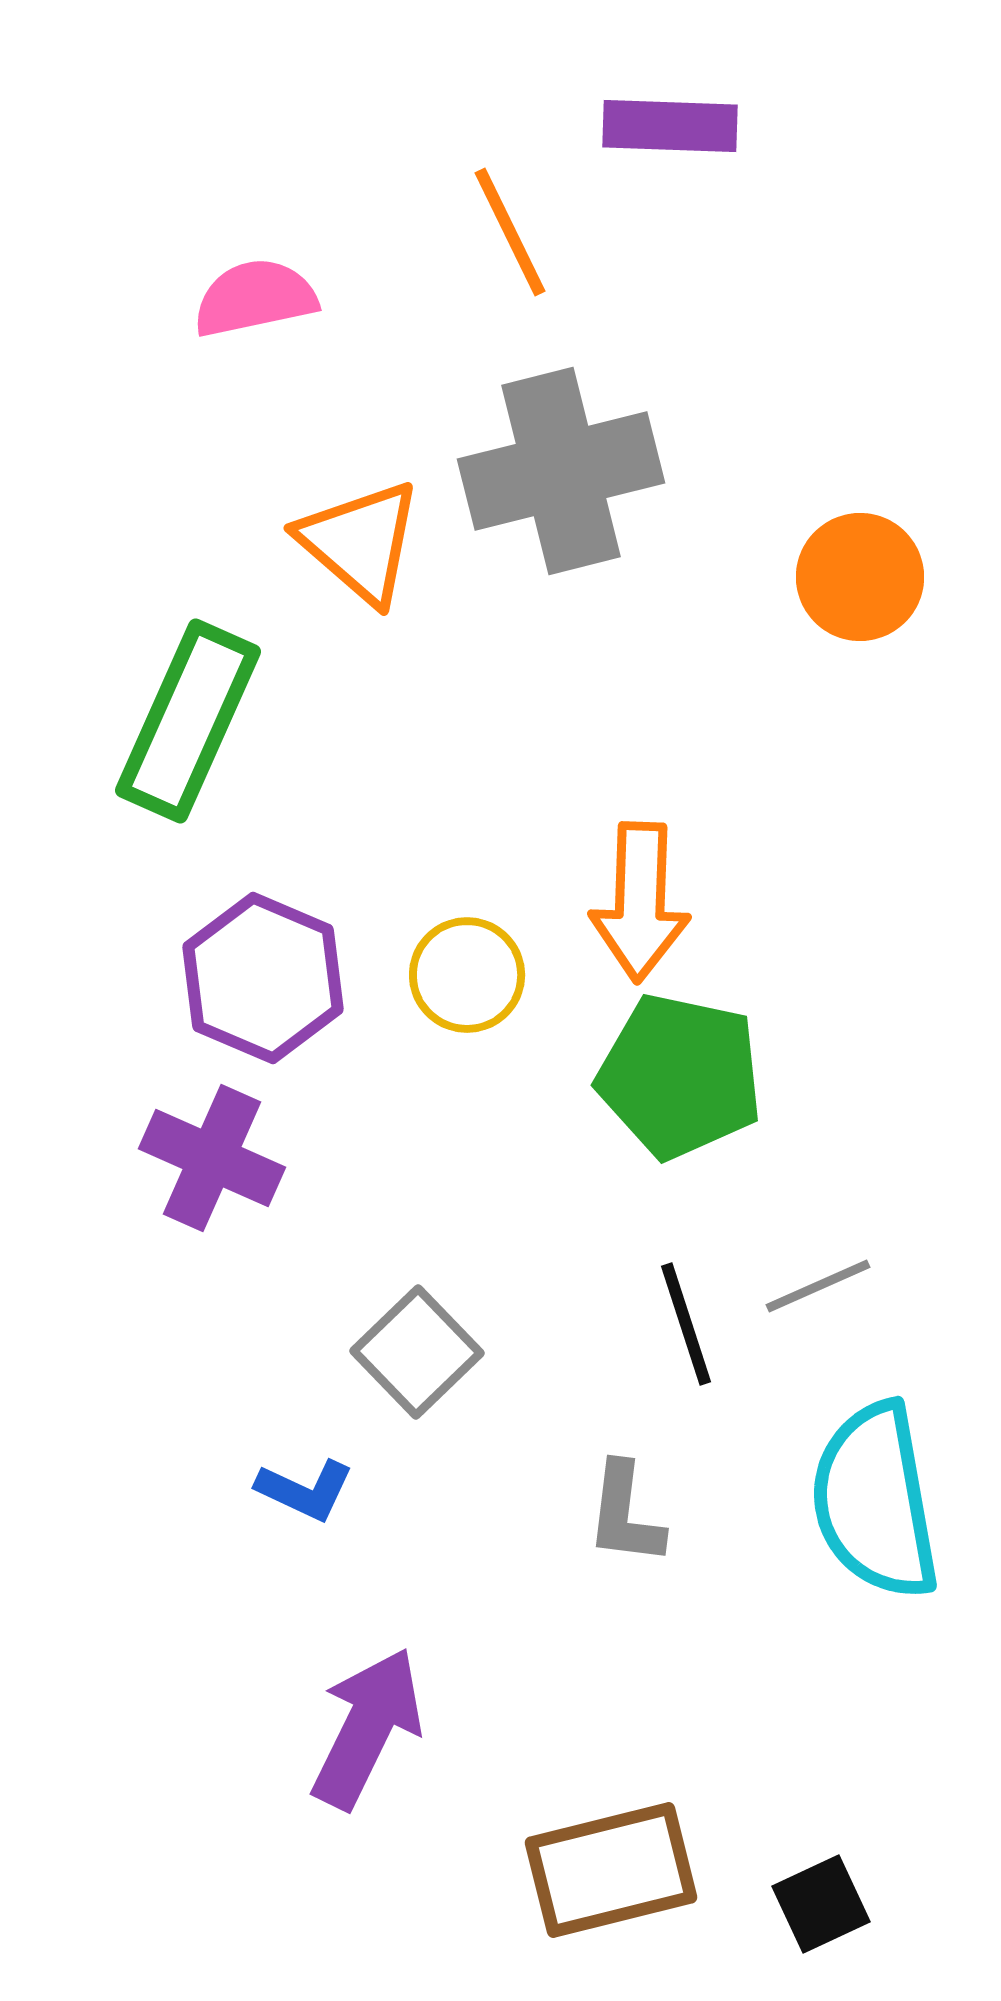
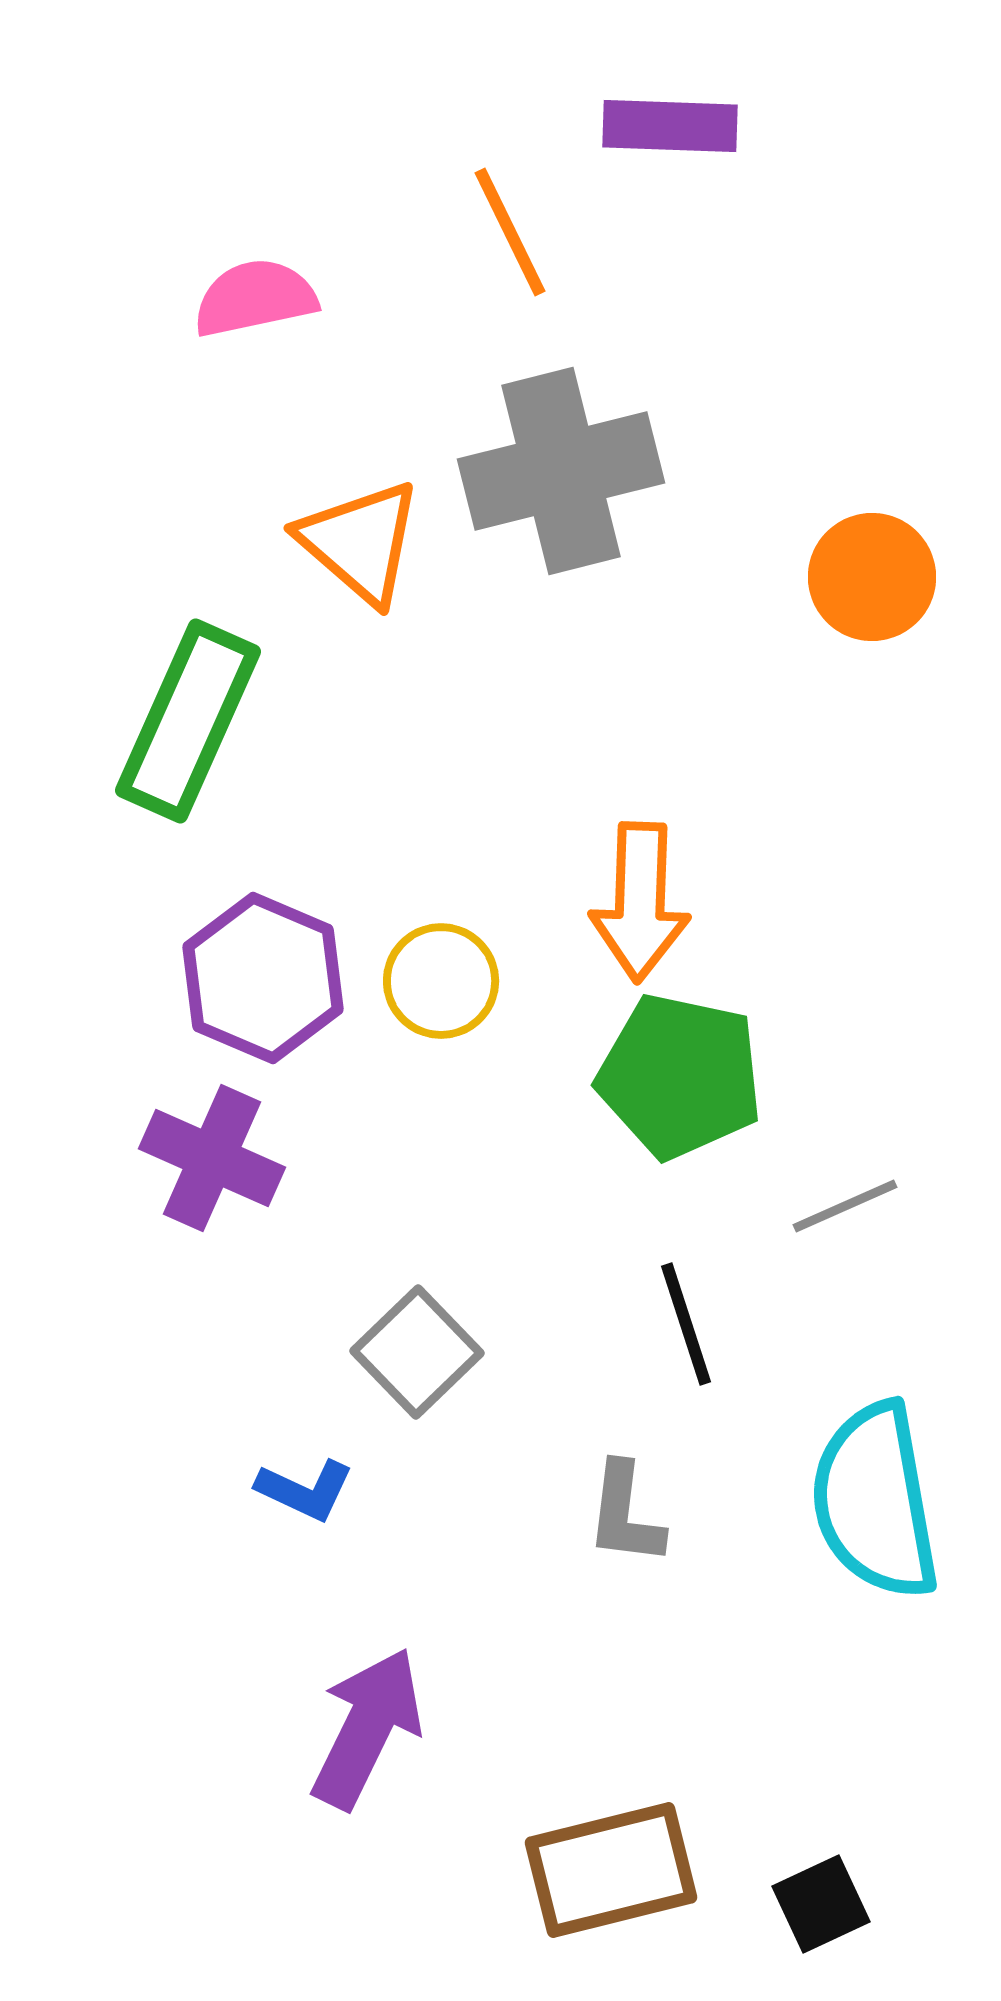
orange circle: moved 12 px right
yellow circle: moved 26 px left, 6 px down
gray line: moved 27 px right, 80 px up
